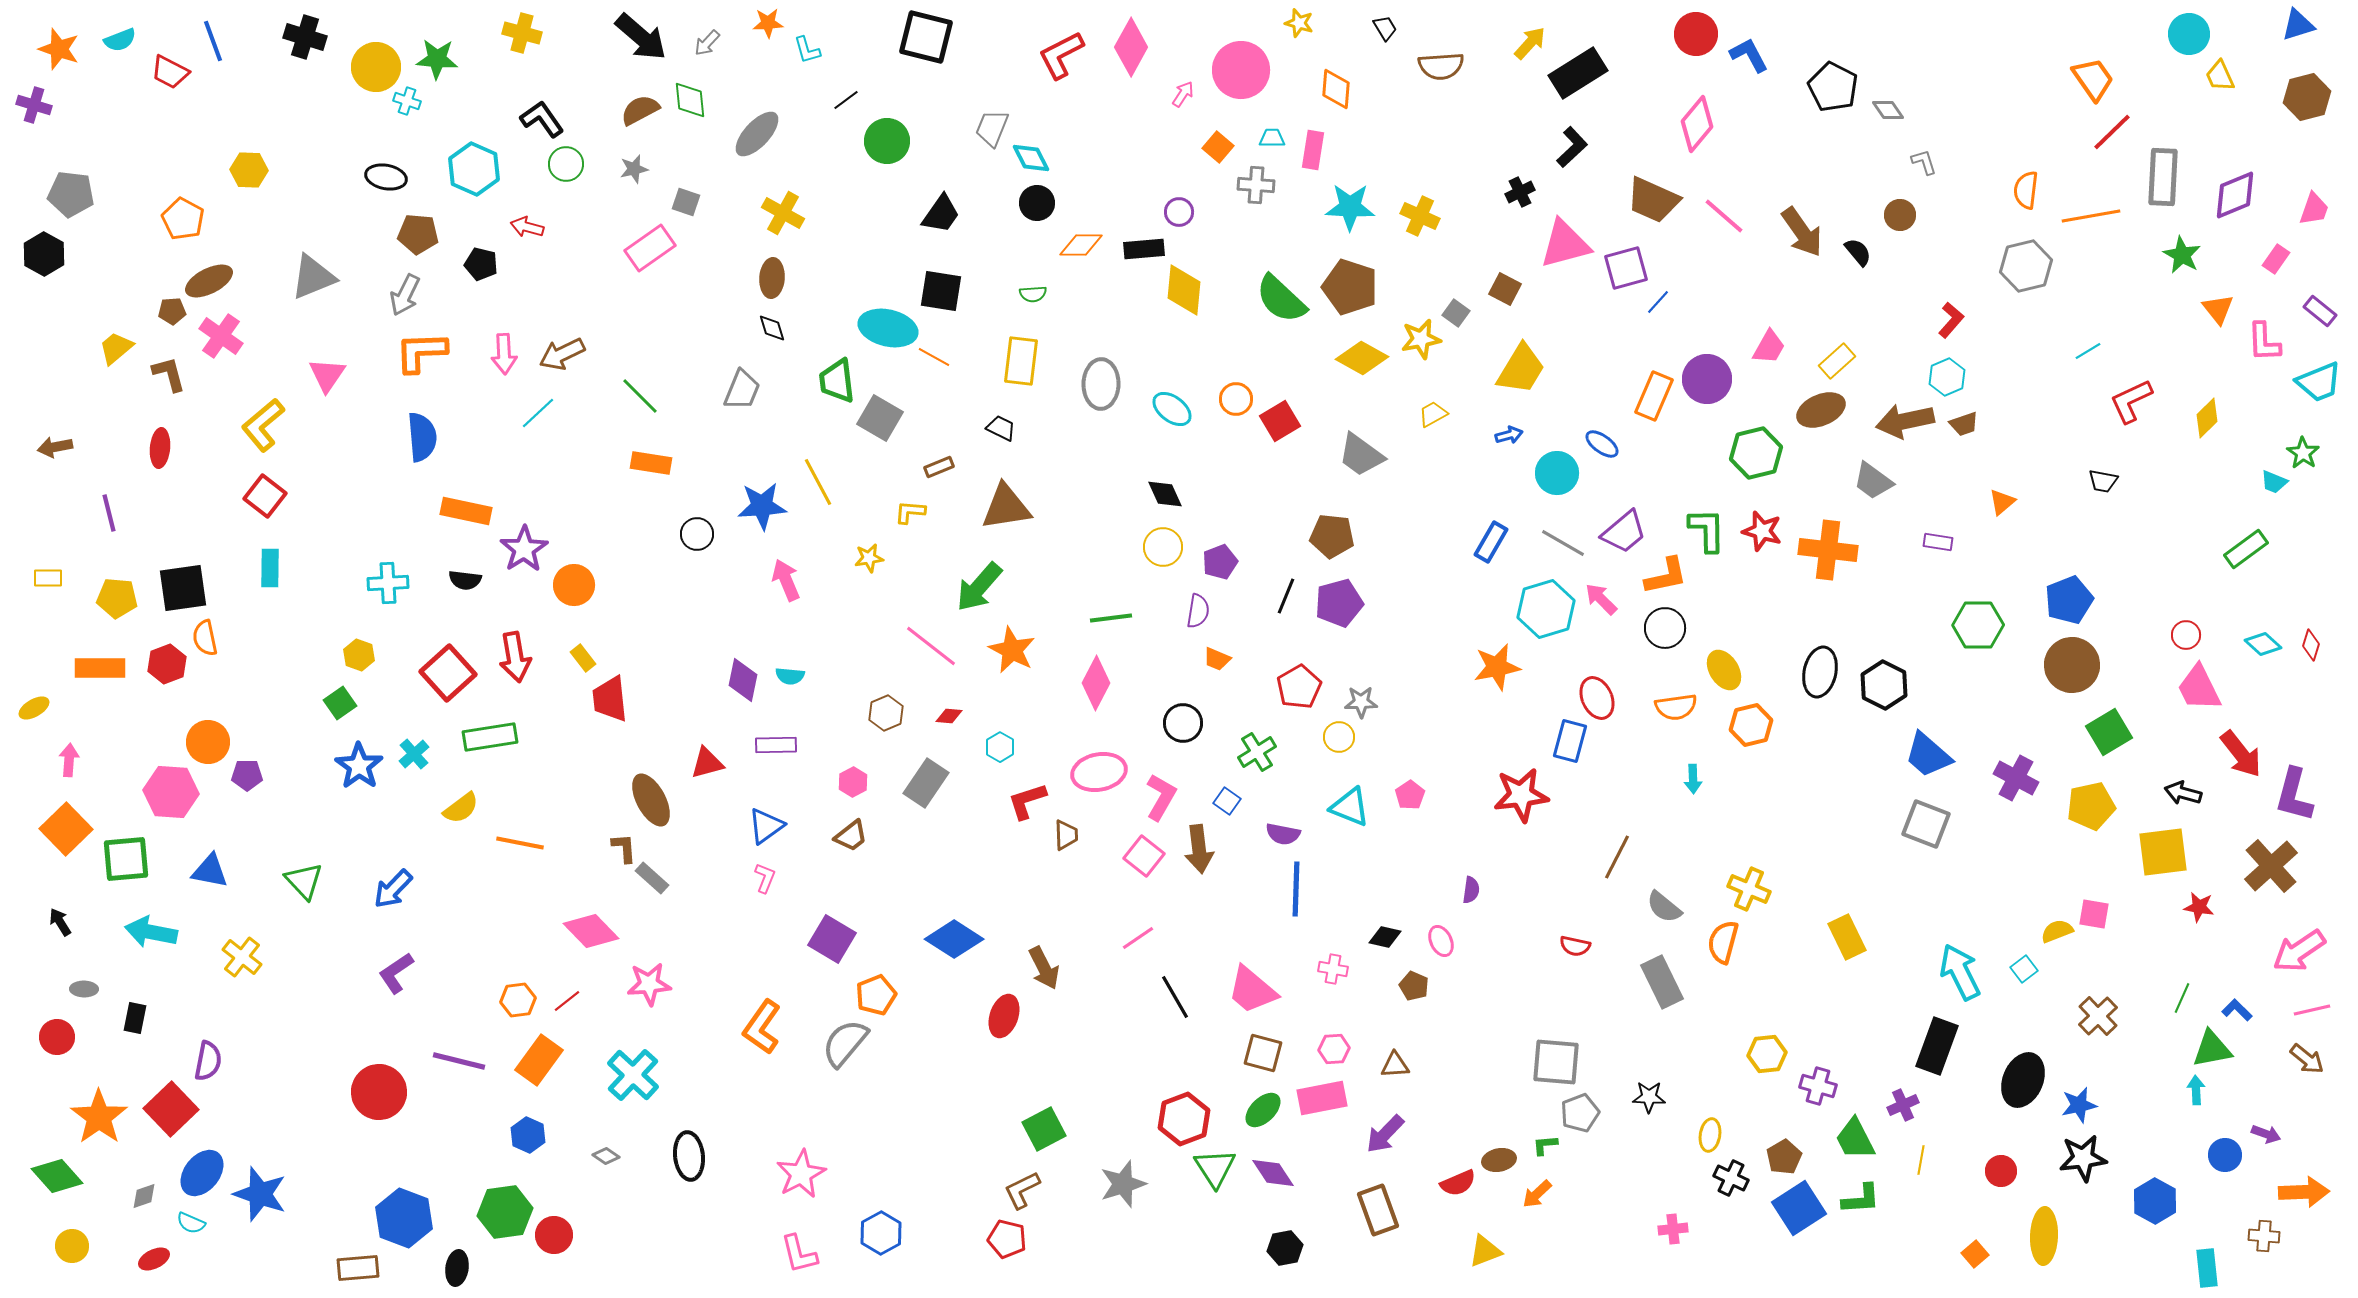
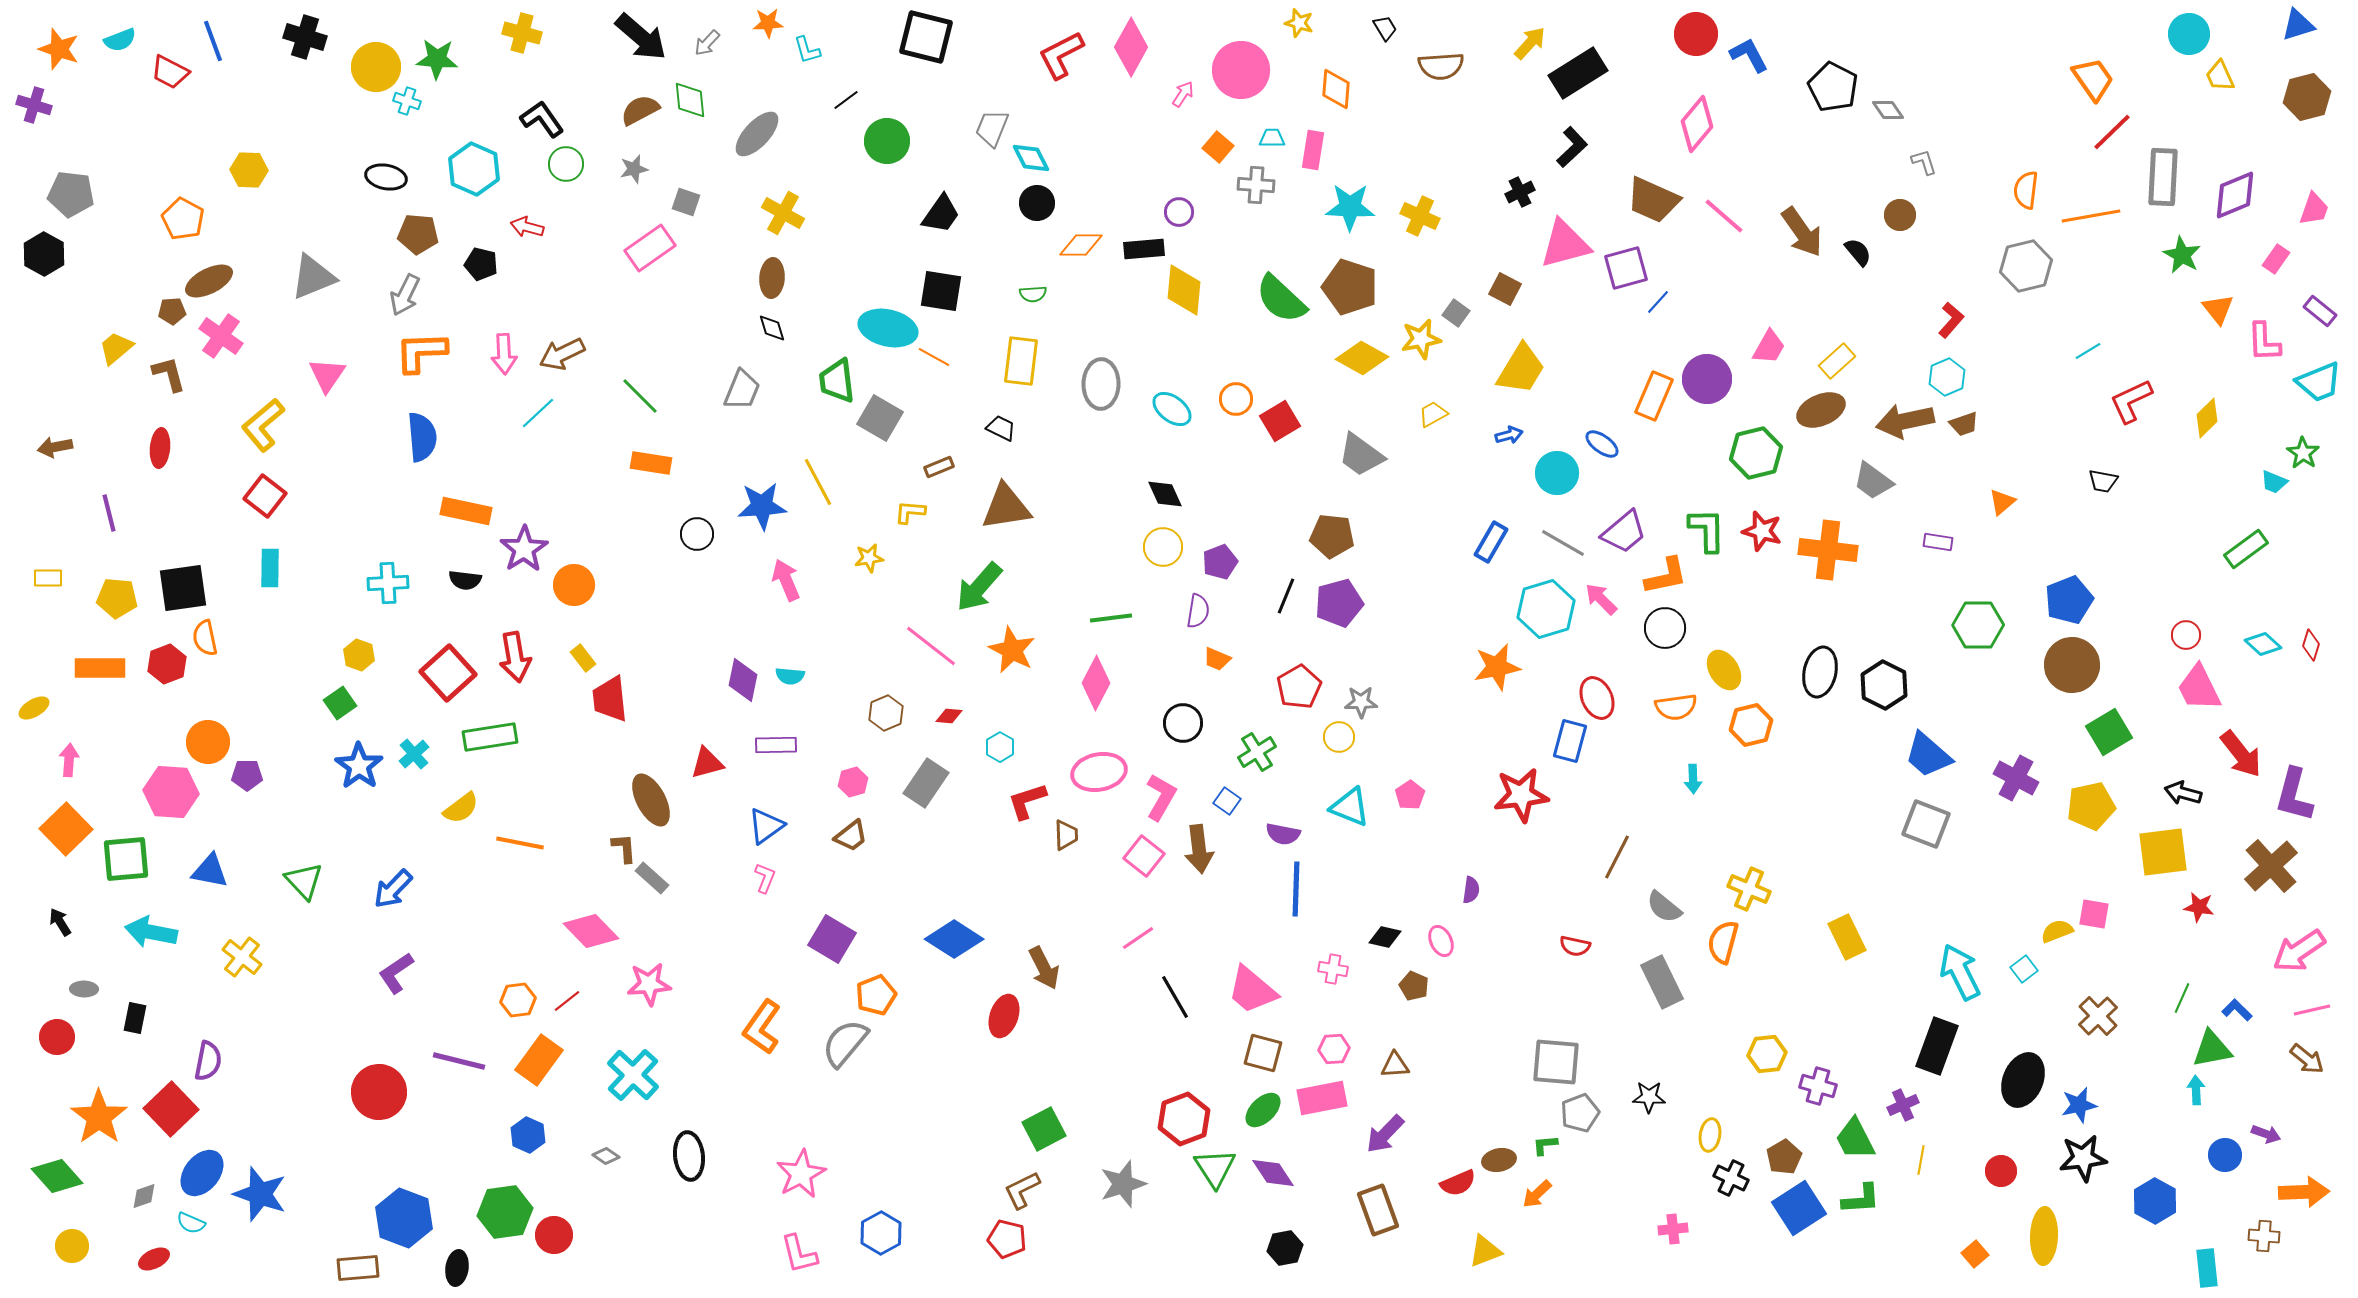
pink hexagon at (853, 782): rotated 12 degrees clockwise
